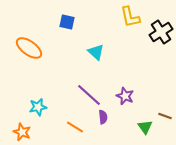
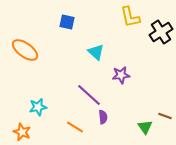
orange ellipse: moved 4 px left, 2 px down
purple star: moved 4 px left, 21 px up; rotated 30 degrees counterclockwise
